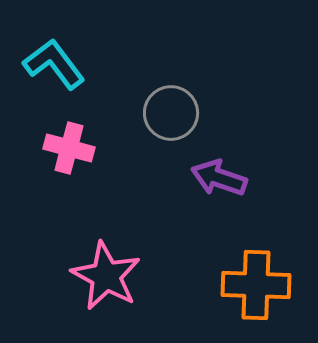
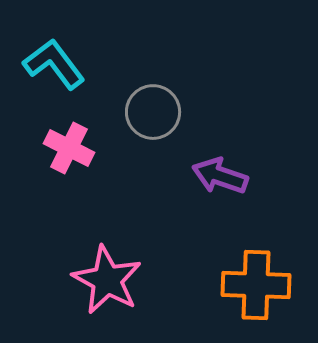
gray circle: moved 18 px left, 1 px up
pink cross: rotated 12 degrees clockwise
purple arrow: moved 1 px right, 2 px up
pink star: moved 1 px right, 4 px down
